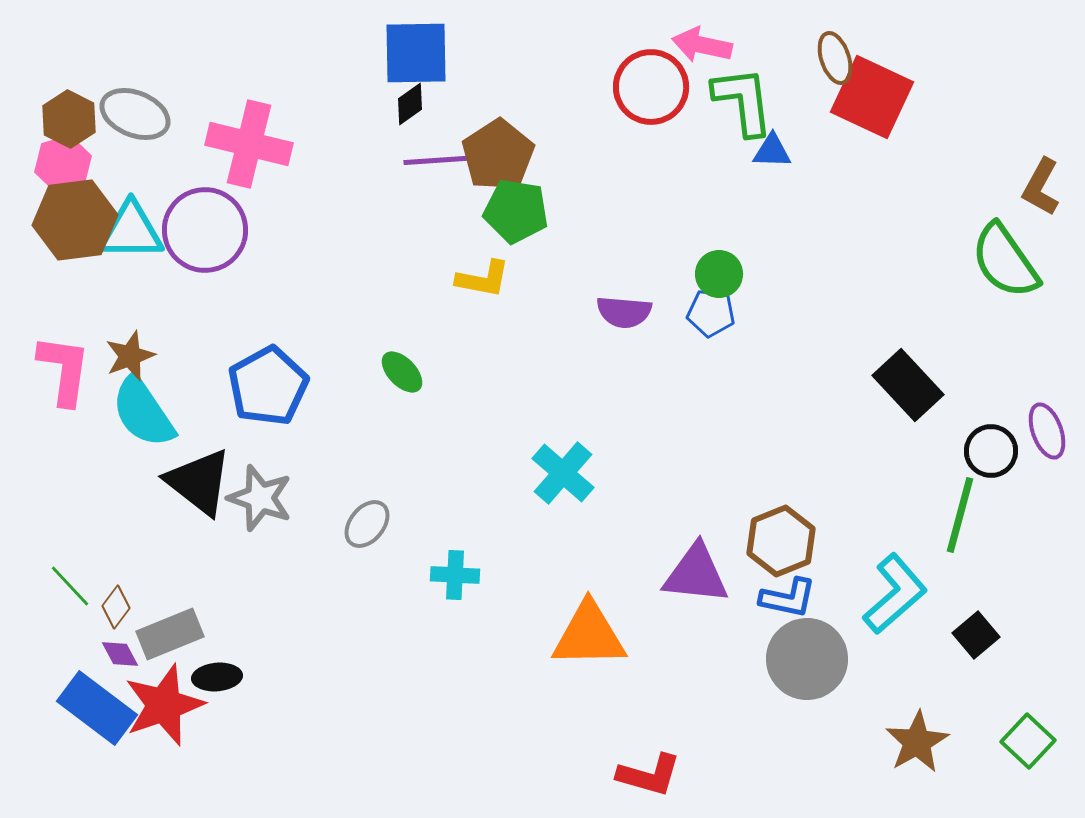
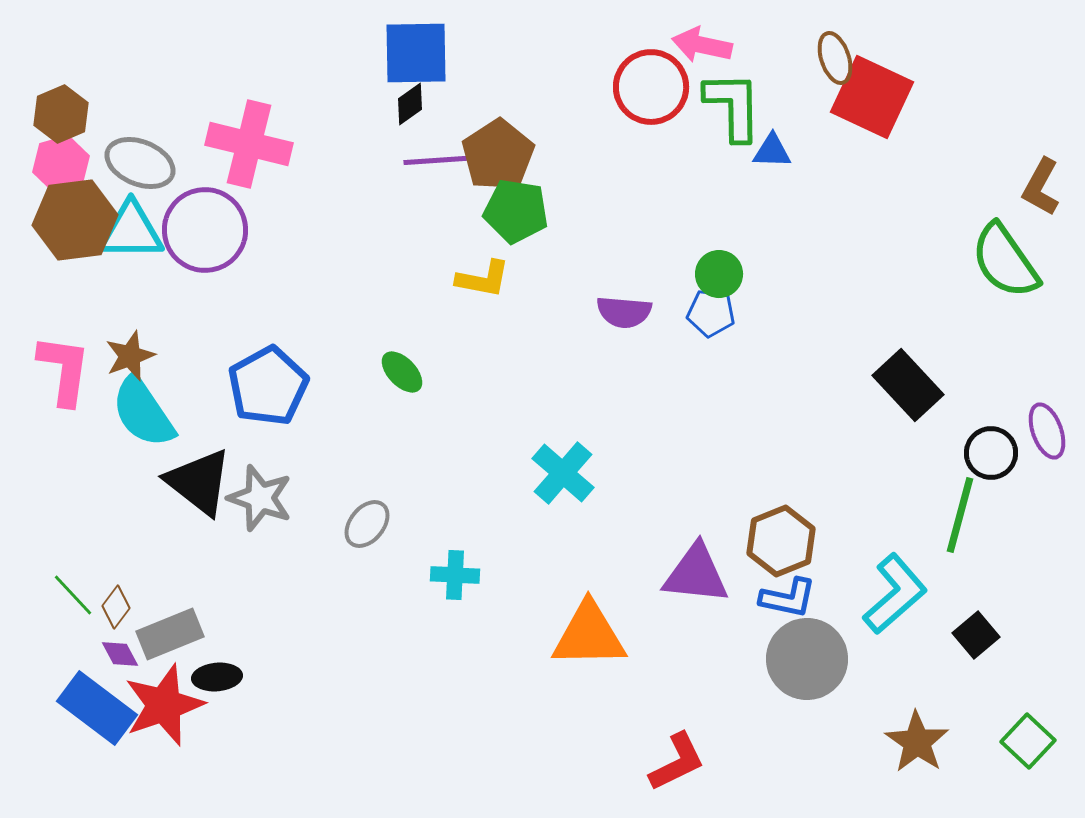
green L-shape at (743, 101): moved 10 px left, 5 px down; rotated 6 degrees clockwise
gray ellipse at (135, 114): moved 5 px right, 49 px down
brown hexagon at (69, 119): moved 8 px left, 5 px up; rotated 10 degrees clockwise
pink hexagon at (63, 164): moved 2 px left
black circle at (991, 451): moved 2 px down
green line at (70, 586): moved 3 px right, 9 px down
brown star at (917, 742): rotated 8 degrees counterclockwise
red L-shape at (649, 775): moved 28 px right, 13 px up; rotated 42 degrees counterclockwise
